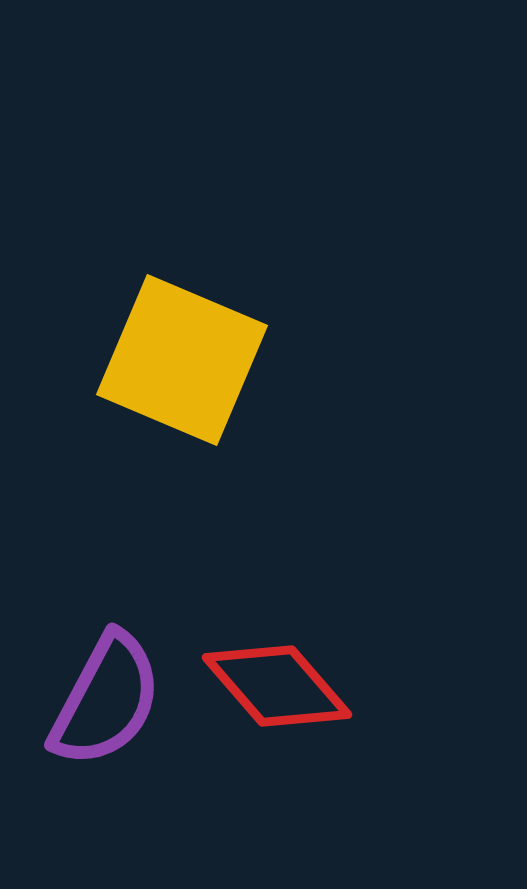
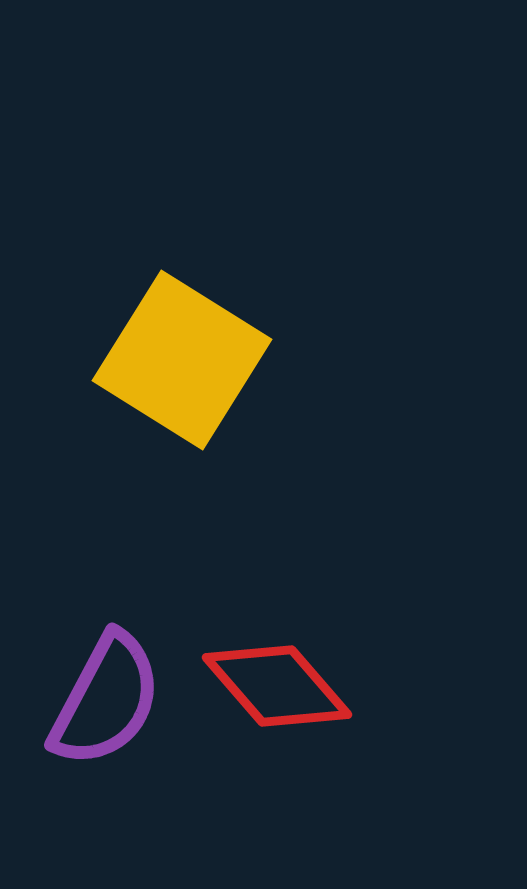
yellow square: rotated 9 degrees clockwise
